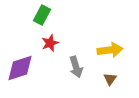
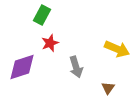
yellow arrow: moved 7 px right, 1 px up; rotated 30 degrees clockwise
purple diamond: moved 2 px right, 1 px up
brown triangle: moved 2 px left, 9 px down
